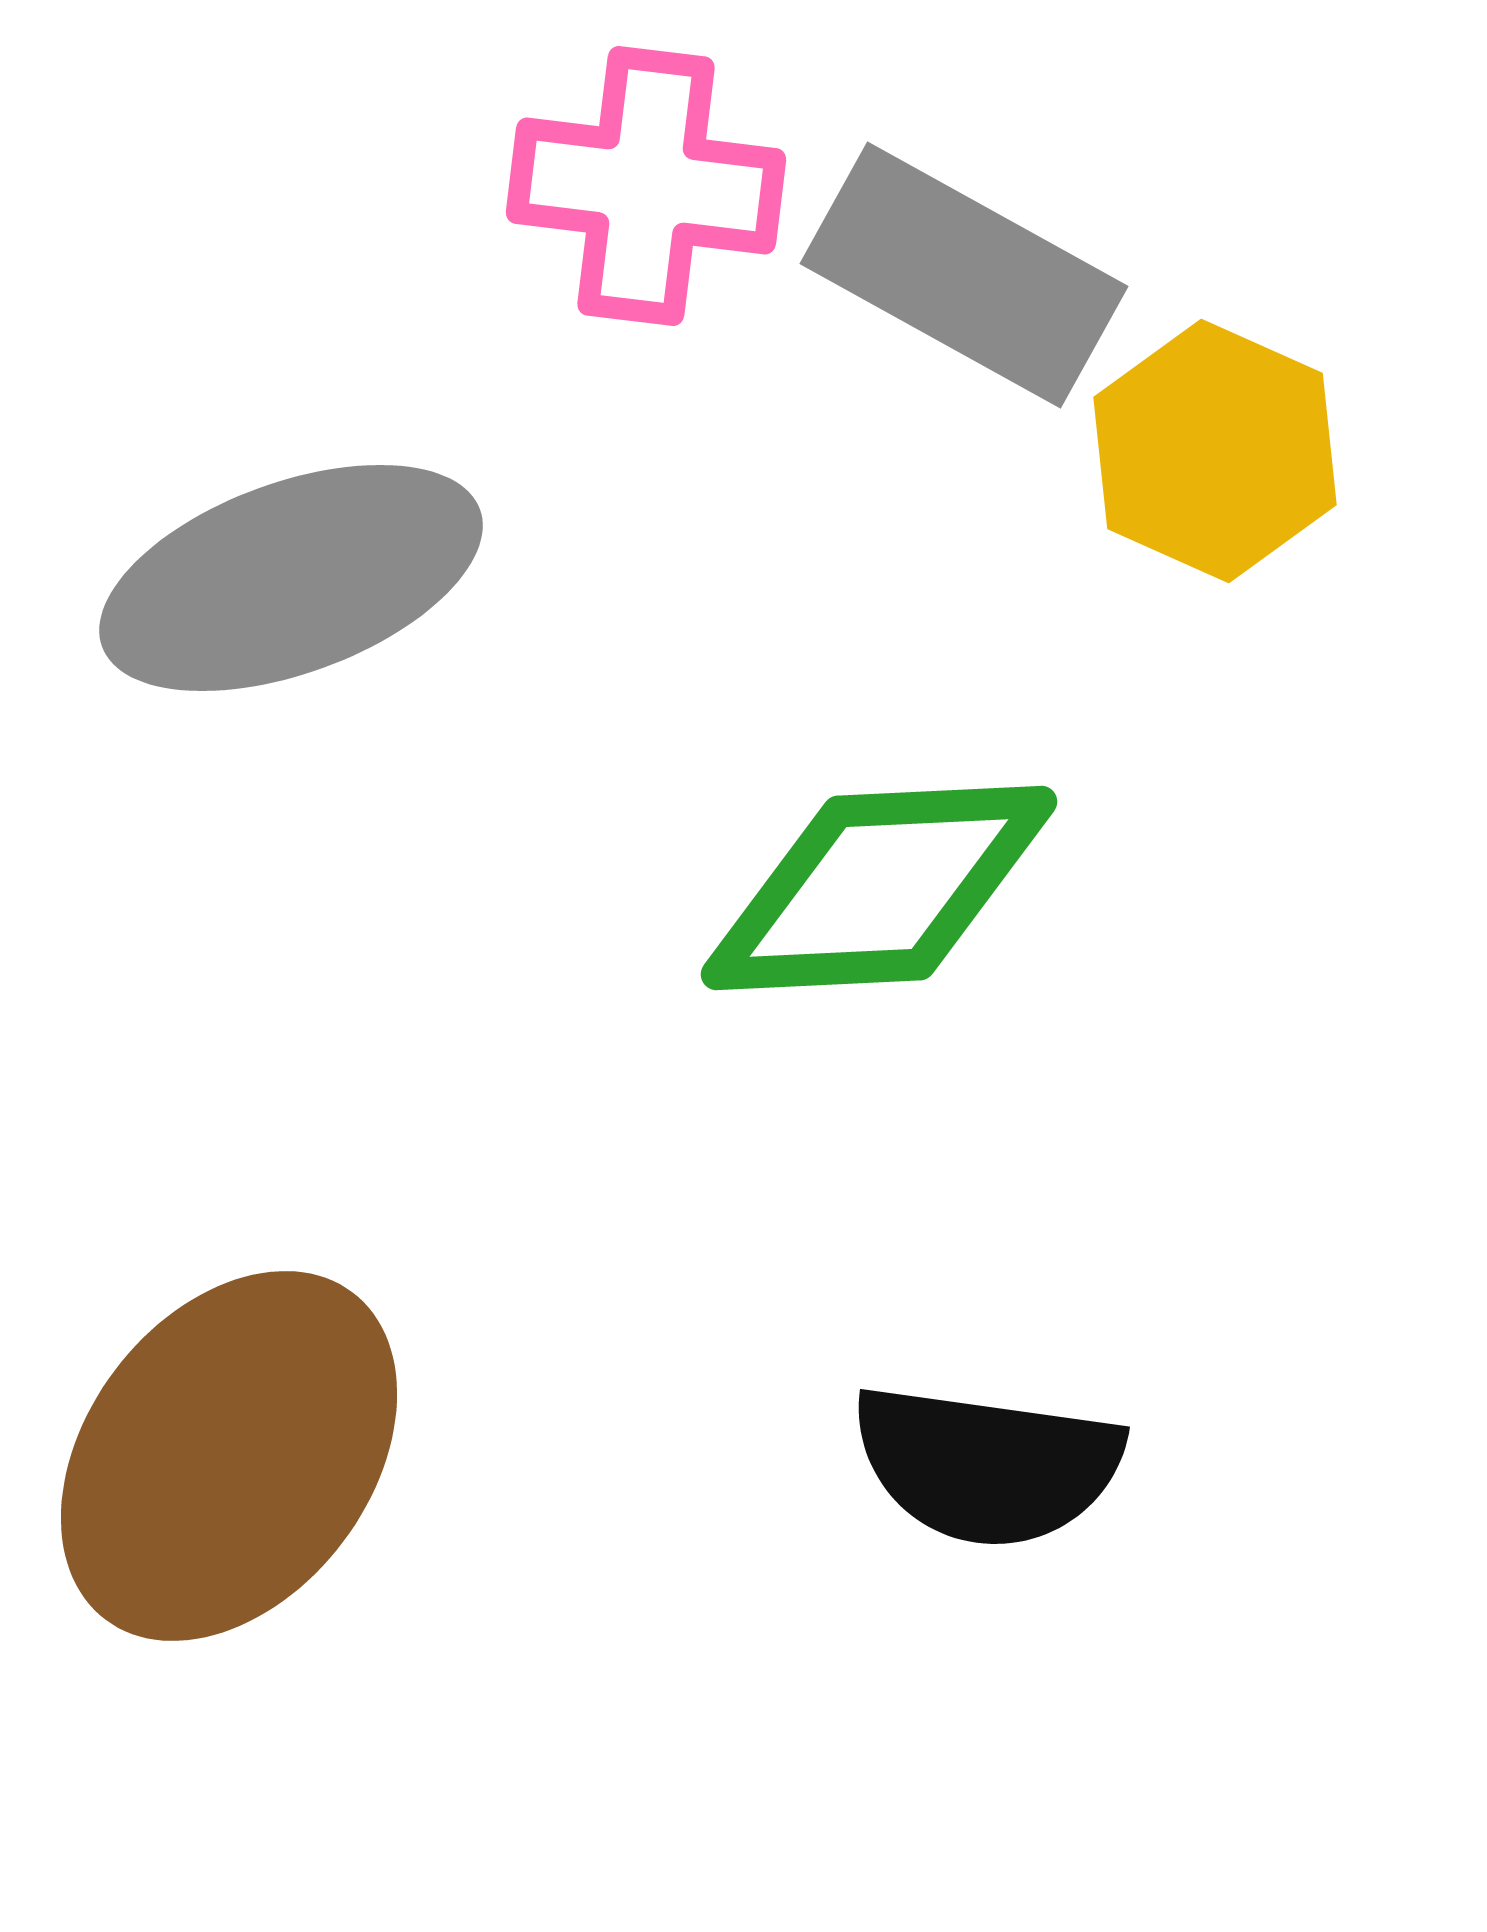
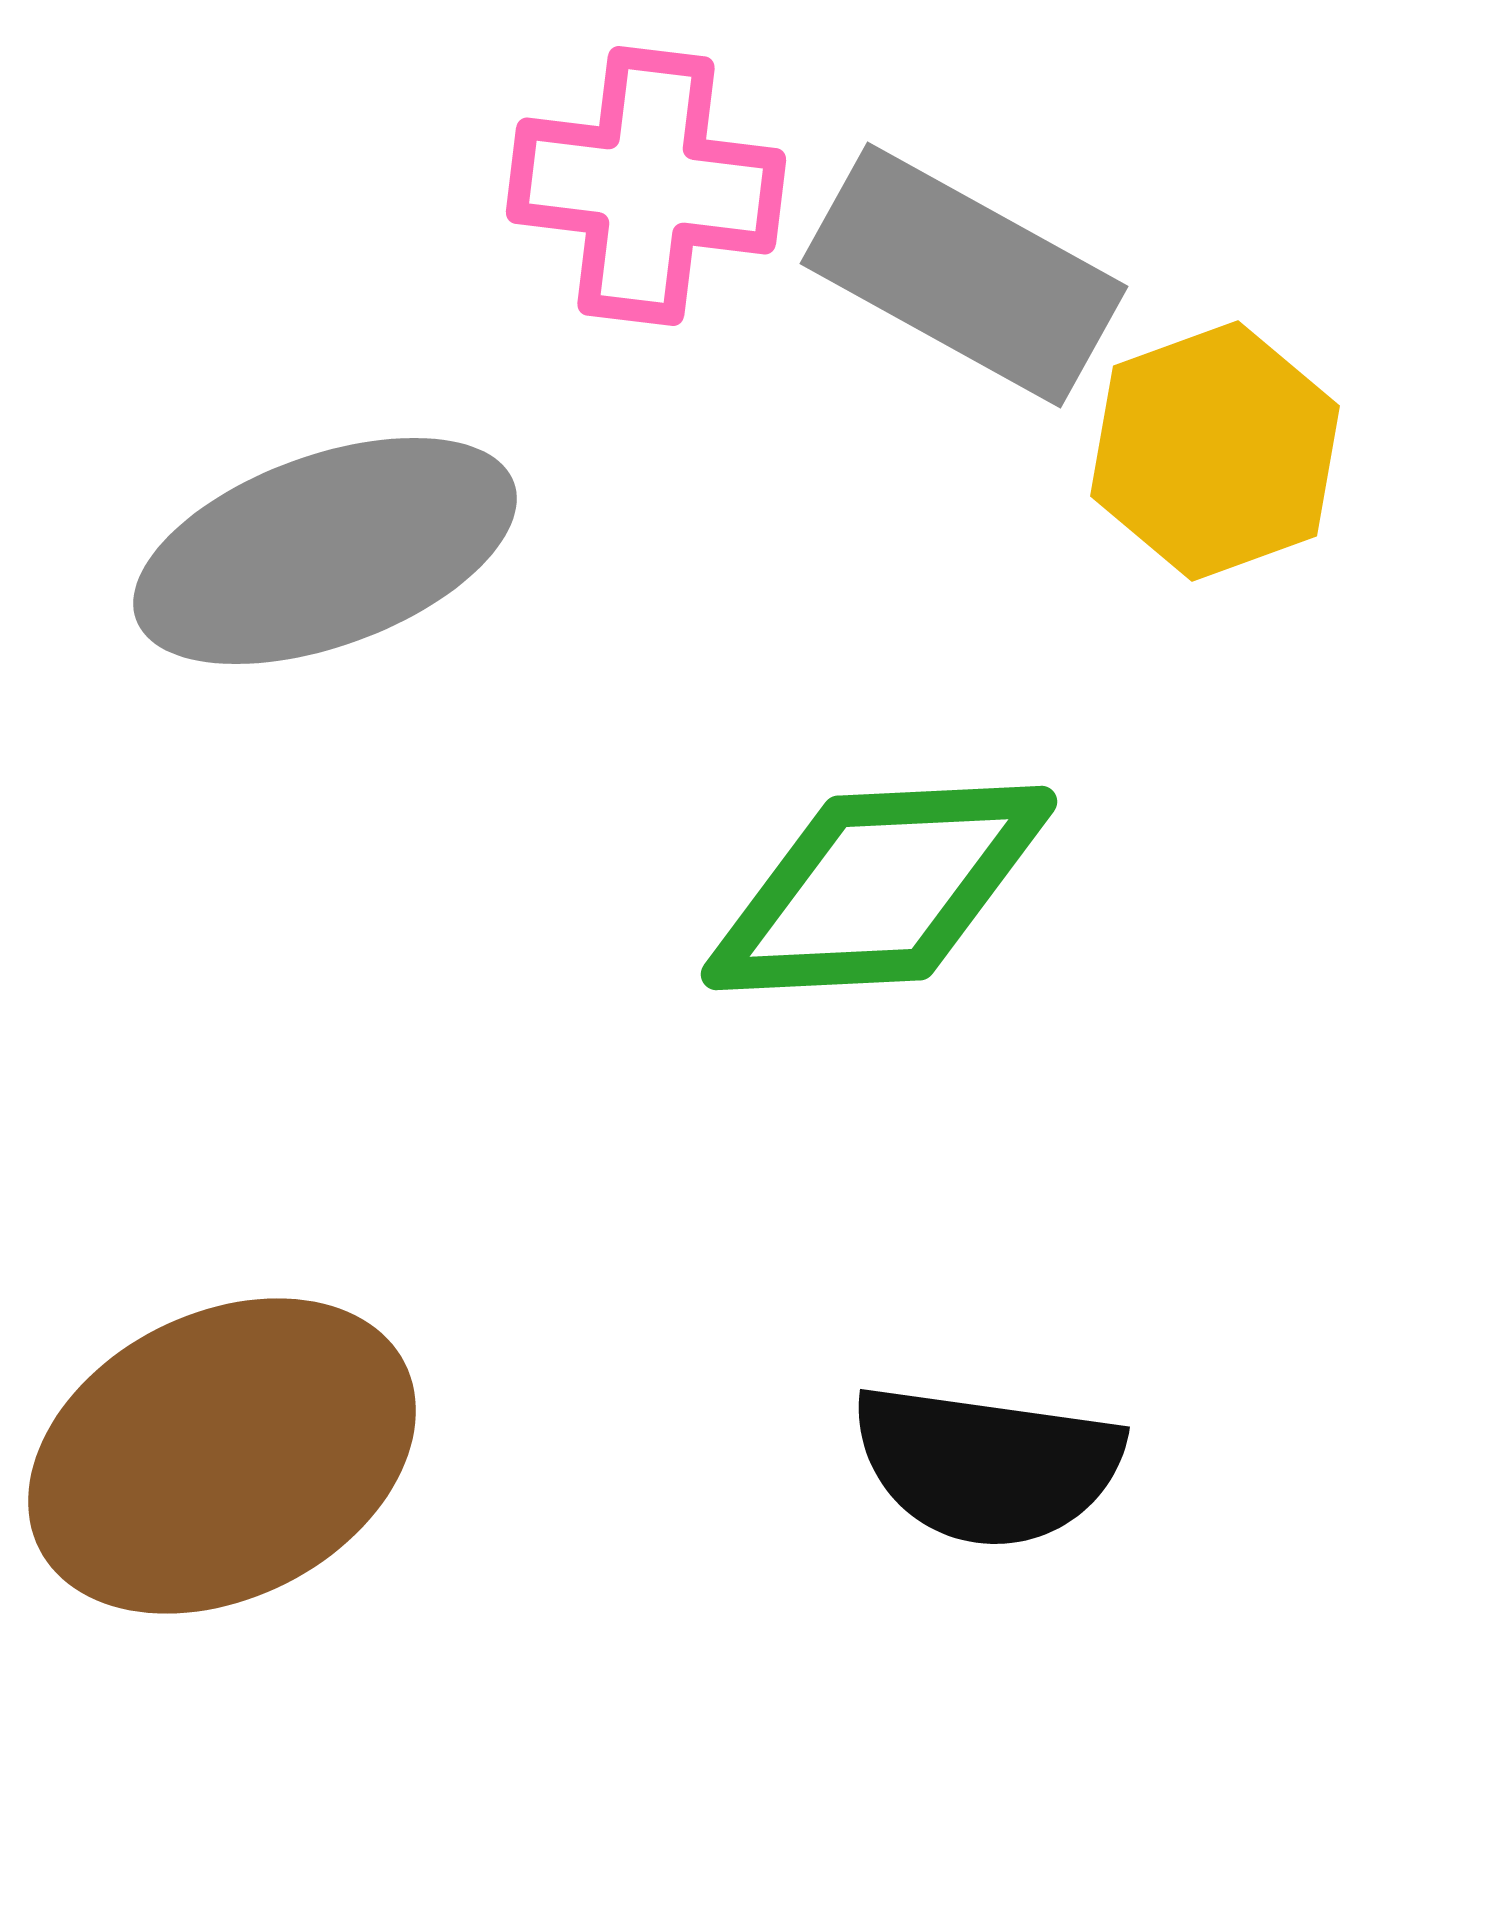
yellow hexagon: rotated 16 degrees clockwise
gray ellipse: moved 34 px right, 27 px up
brown ellipse: moved 7 px left; rotated 26 degrees clockwise
